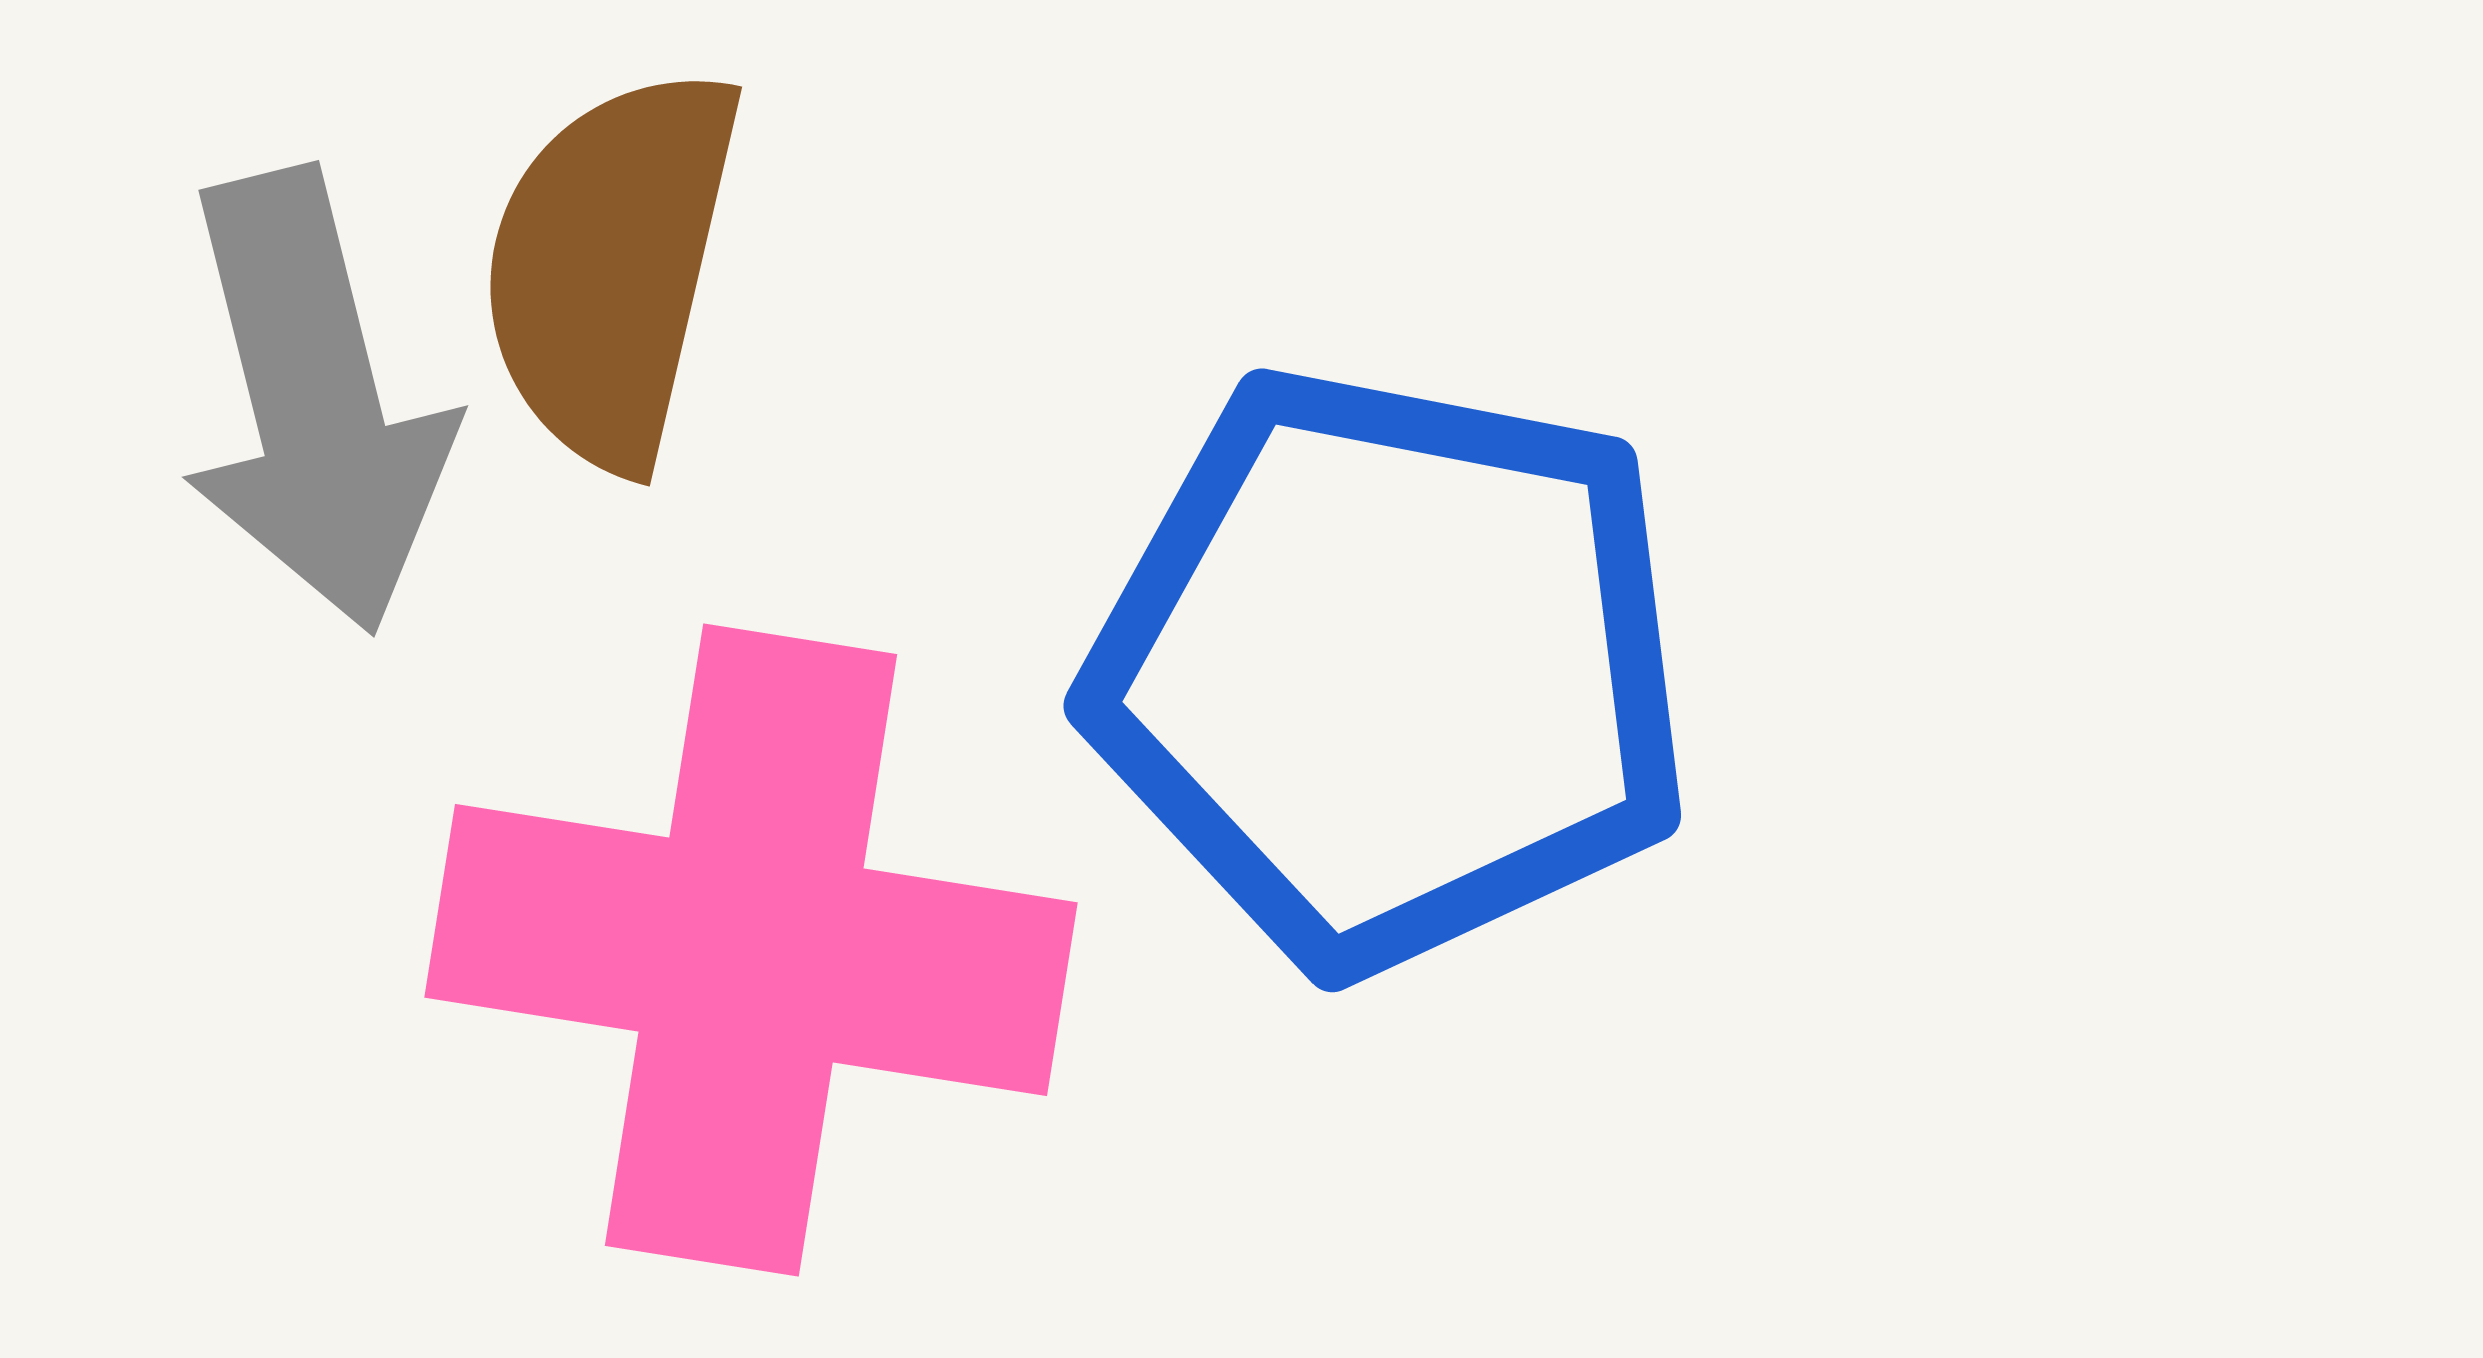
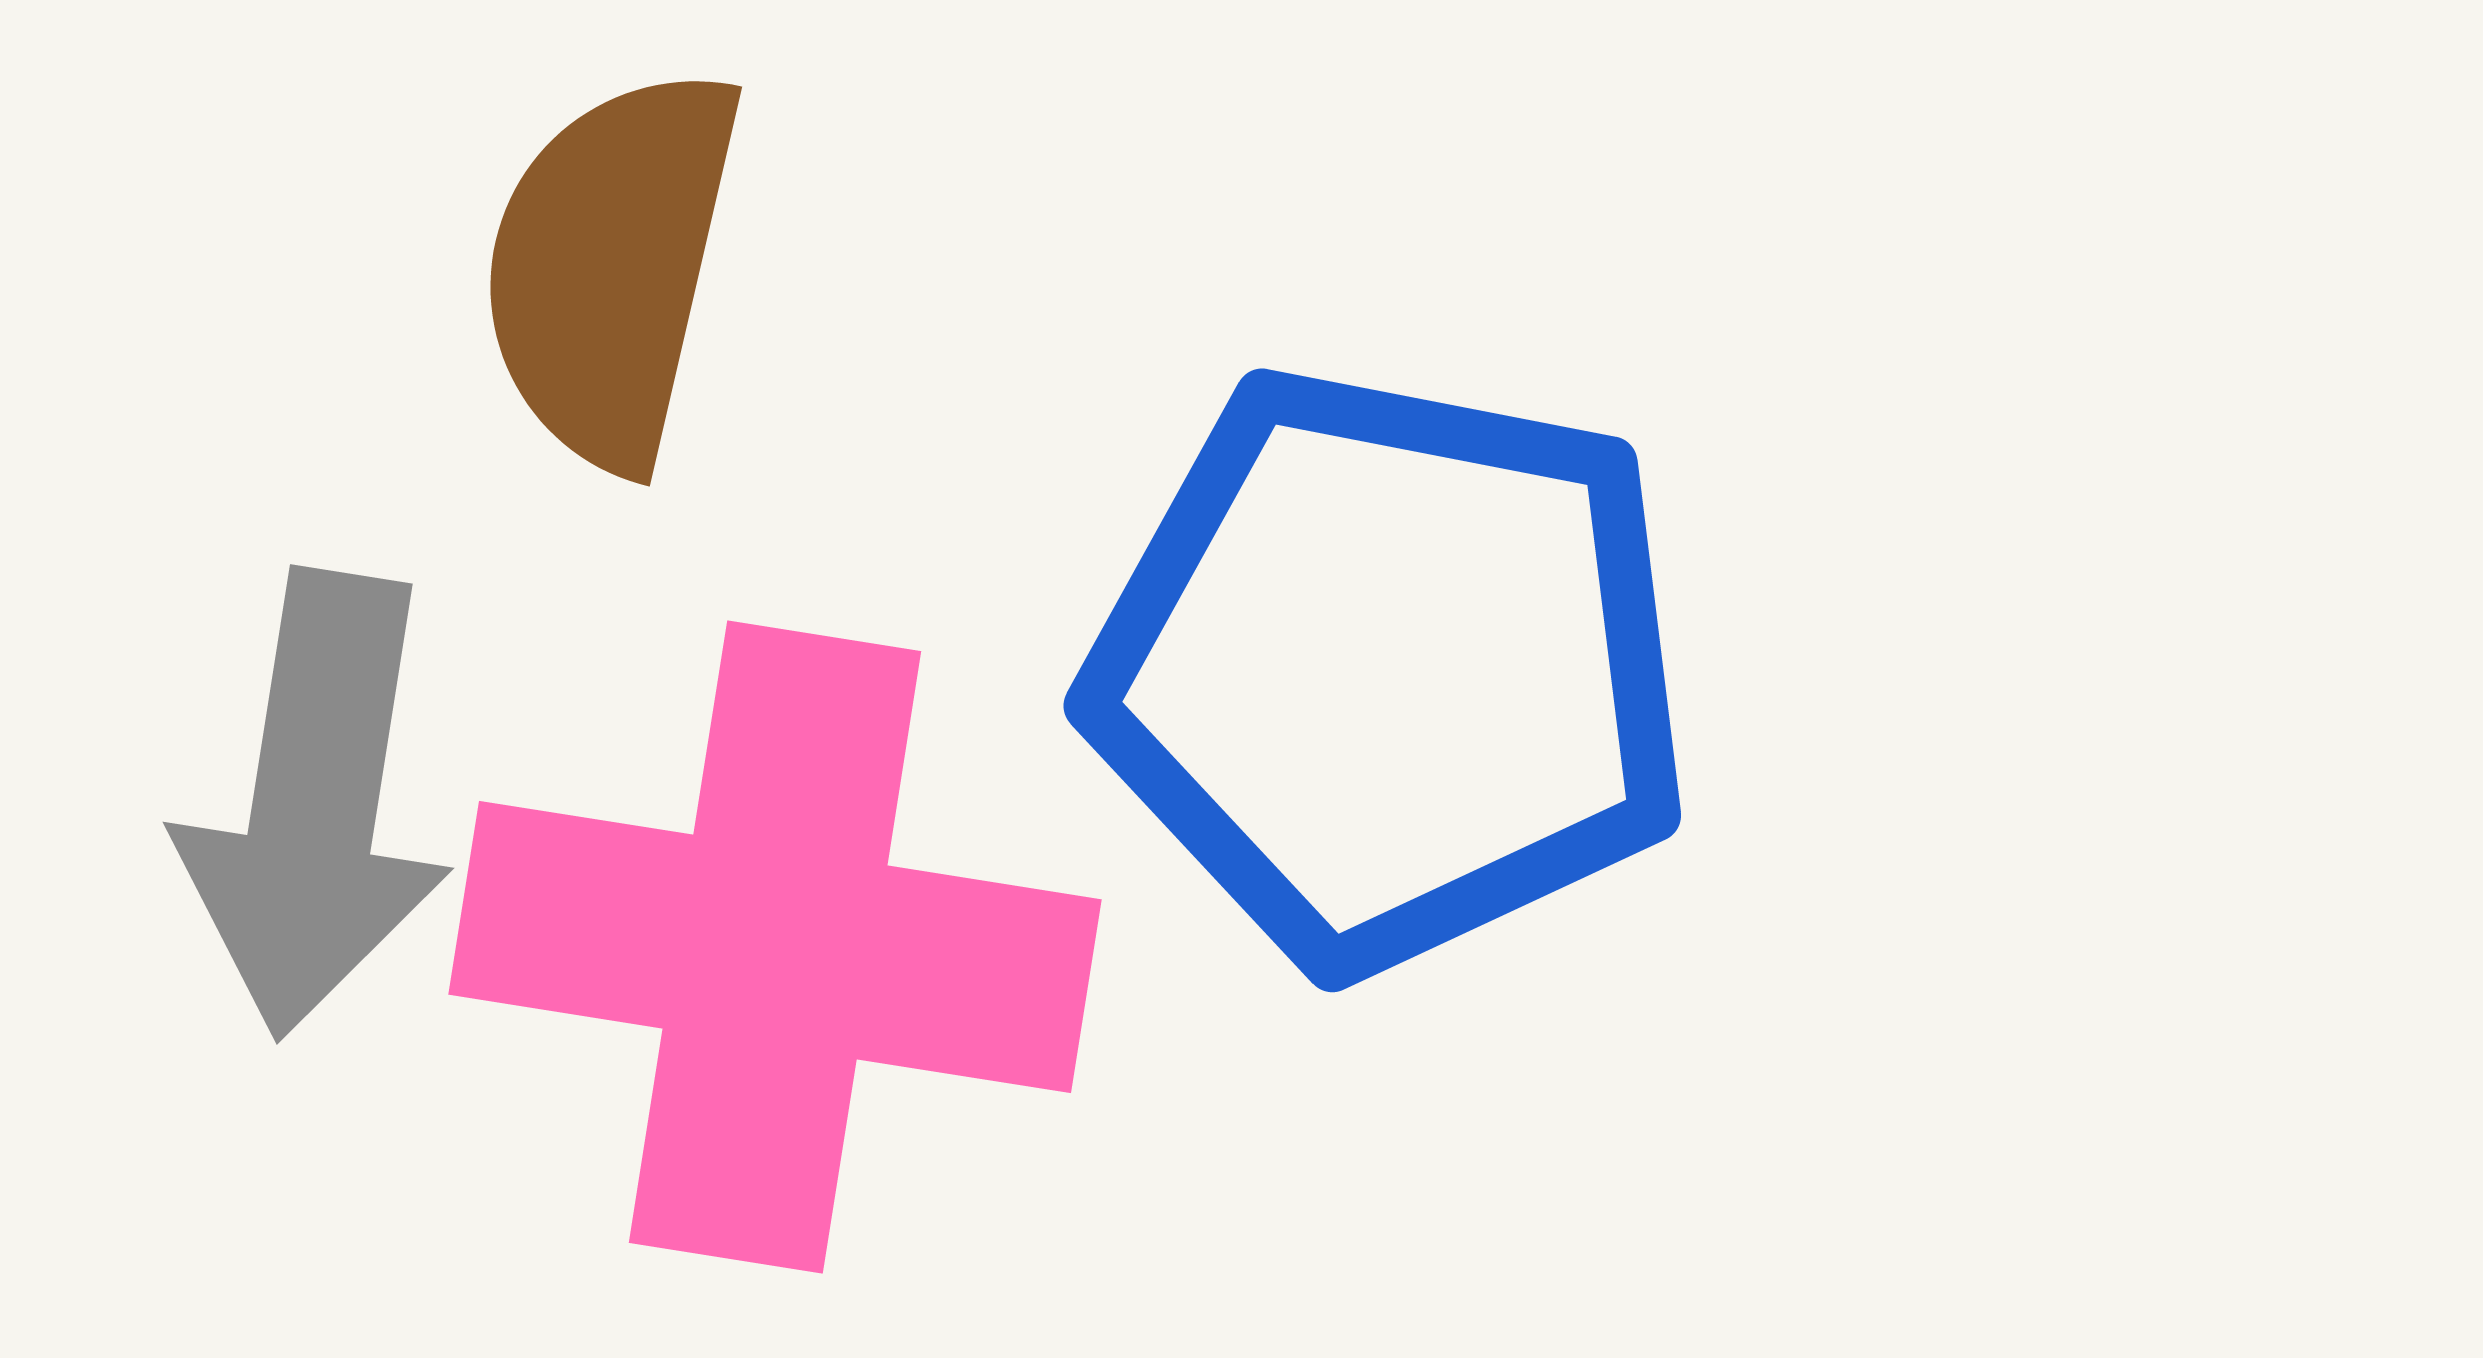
gray arrow: moved 403 px down; rotated 23 degrees clockwise
pink cross: moved 24 px right, 3 px up
